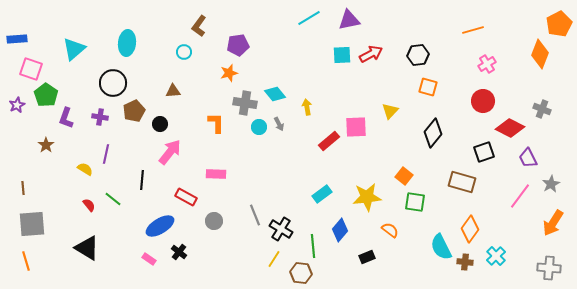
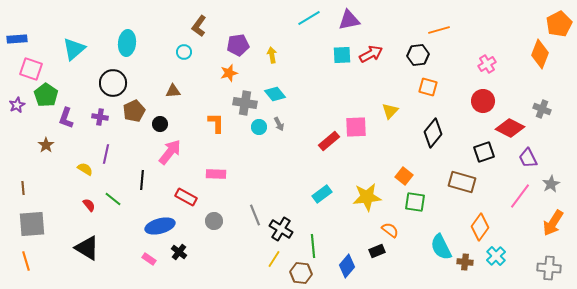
orange line at (473, 30): moved 34 px left
yellow arrow at (307, 107): moved 35 px left, 52 px up
blue ellipse at (160, 226): rotated 16 degrees clockwise
orange diamond at (470, 229): moved 10 px right, 2 px up
blue diamond at (340, 230): moved 7 px right, 36 px down
black rectangle at (367, 257): moved 10 px right, 6 px up
